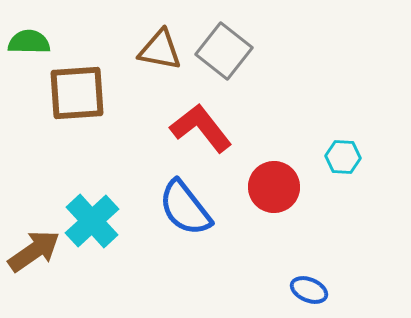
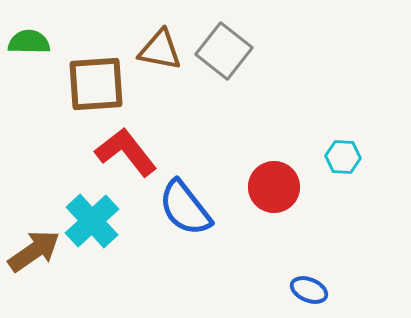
brown square: moved 19 px right, 9 px up
red L-shape: moved 75 px left, 24 px down
